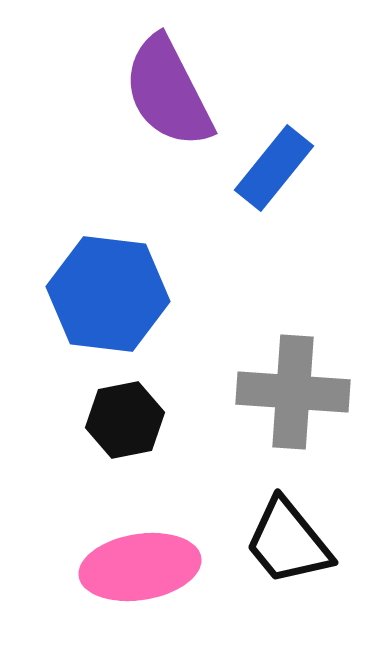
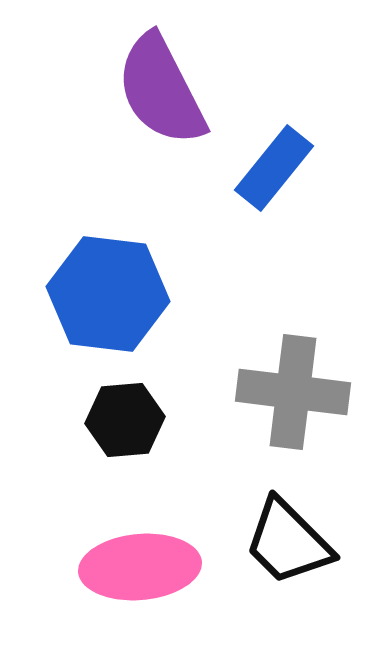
purple semicircle: moved 7 px left, 2 px up
gray cross: rotated 3 degrees clockwise
black hexagon: rotated 6 degrees clockwise
black trapezoid: rotated 6 degrees counterclockwise
pink ellipse: rotated 4 degrees clockwise
